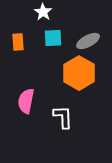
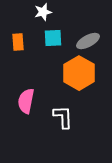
white star: rotated 24 degrees clockwise
